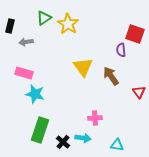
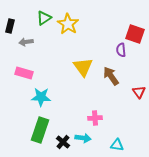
cyan star: moved 6 px right, 3 px down; rotated 12 degrees counterclockwise
